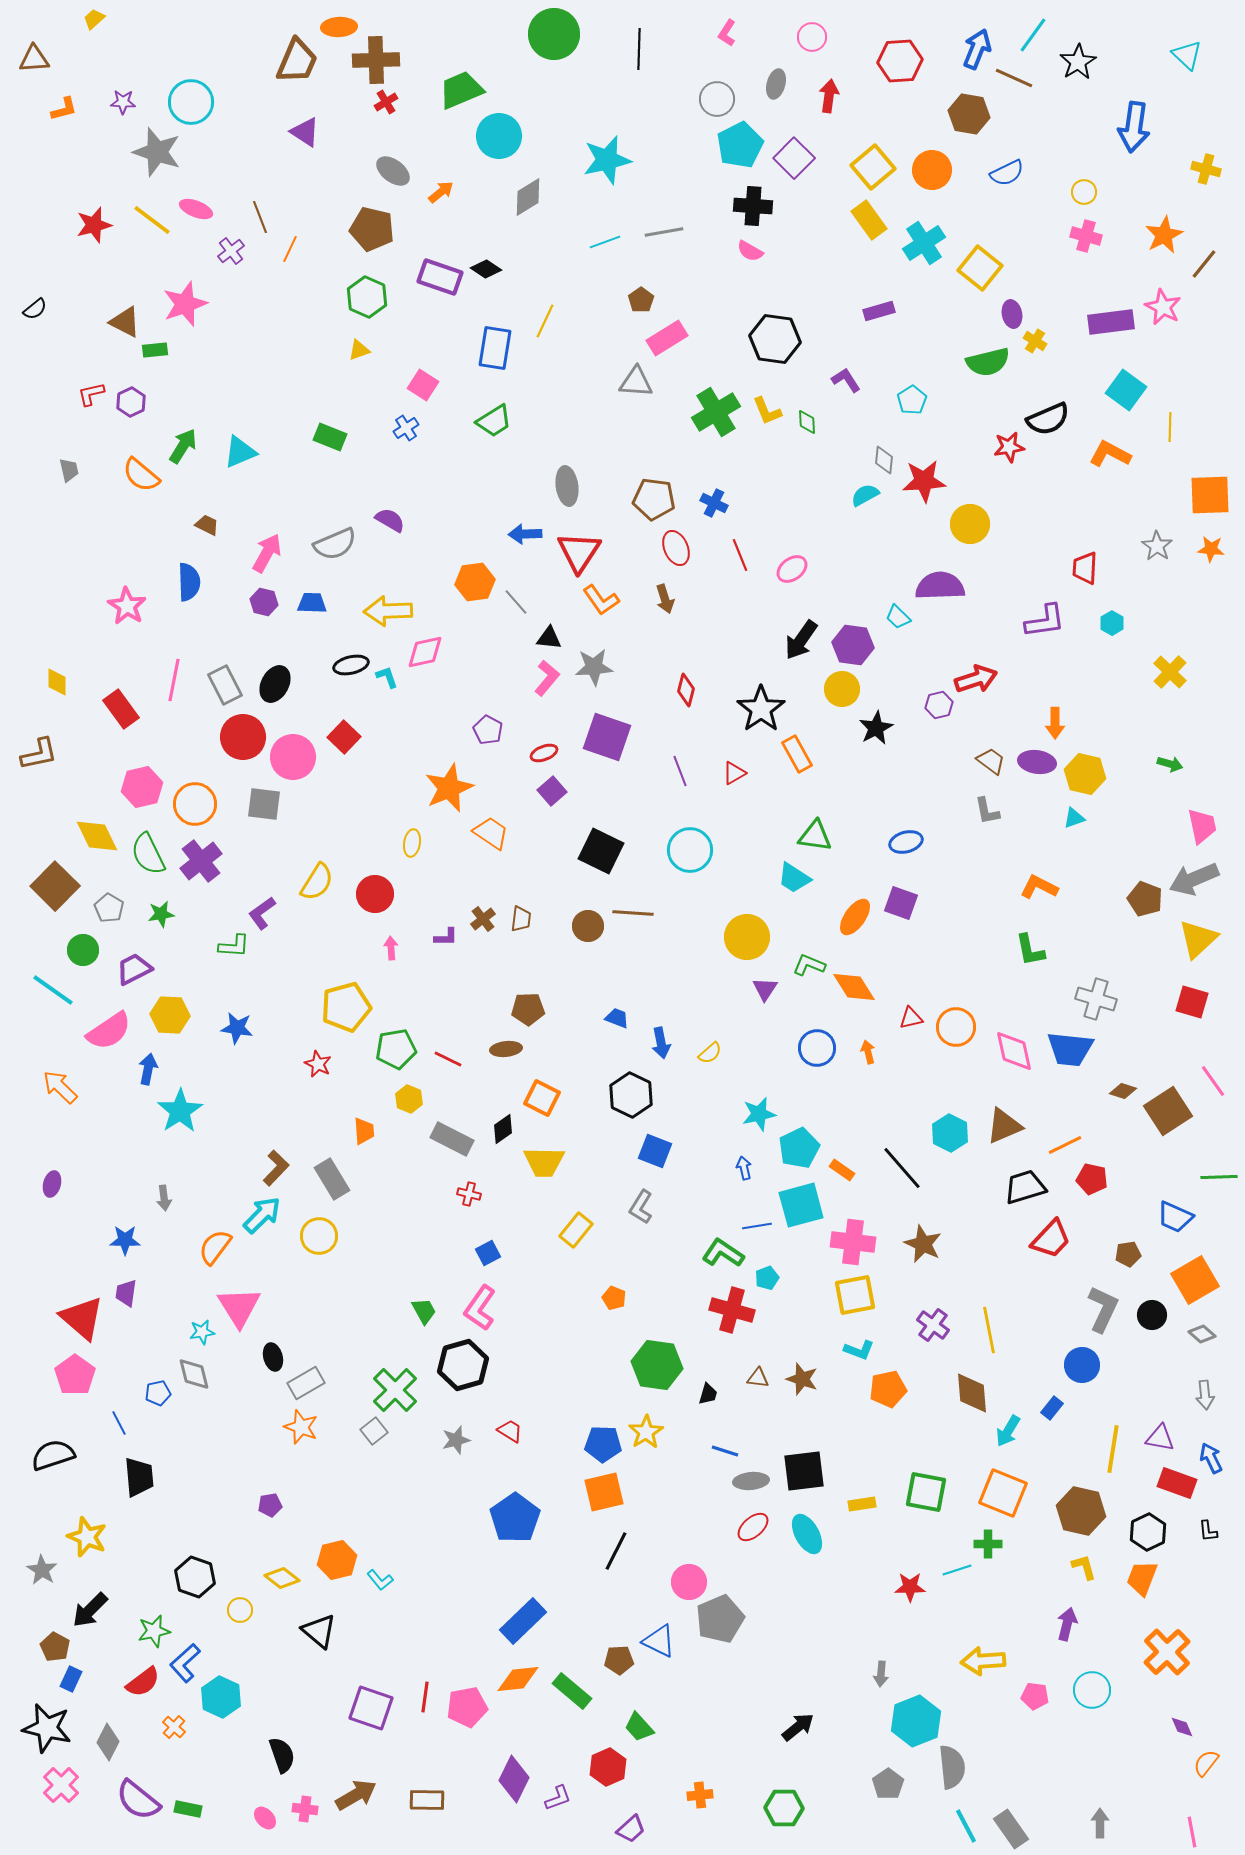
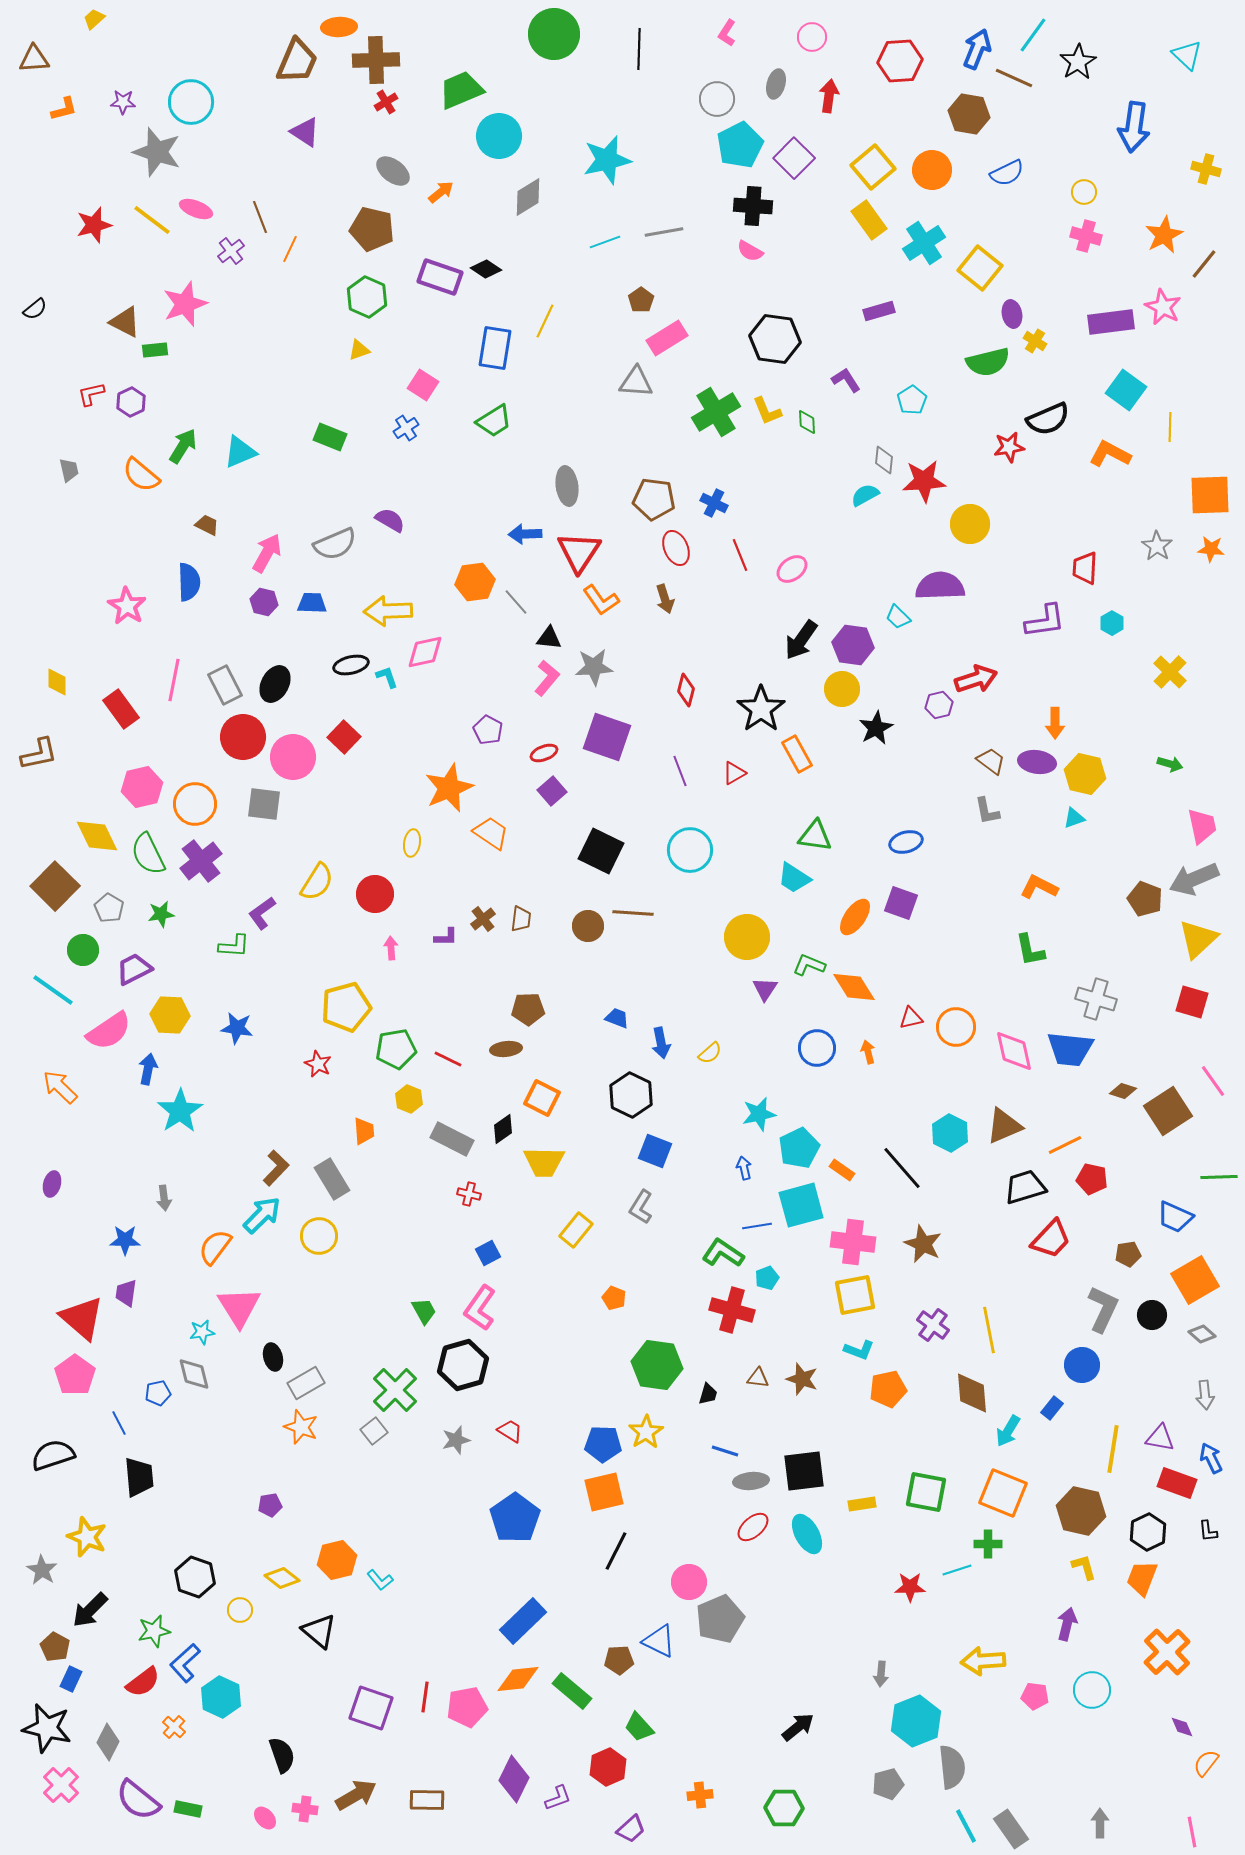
gray pentagon at (888, 1784): rotated 20 degrees clockwise
